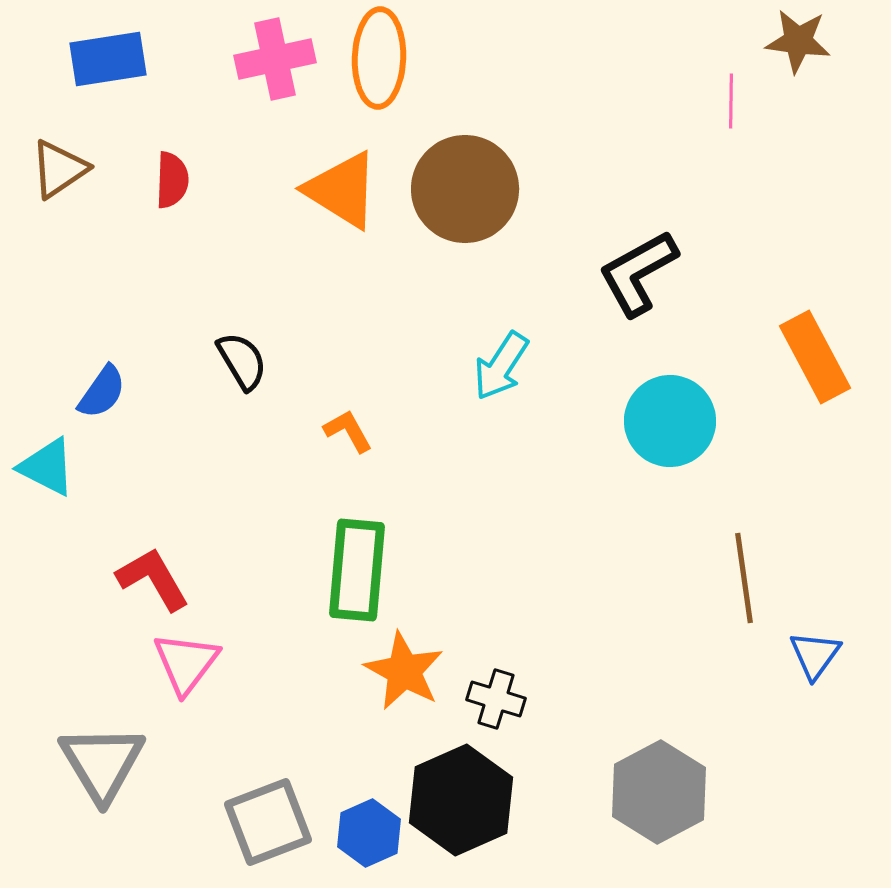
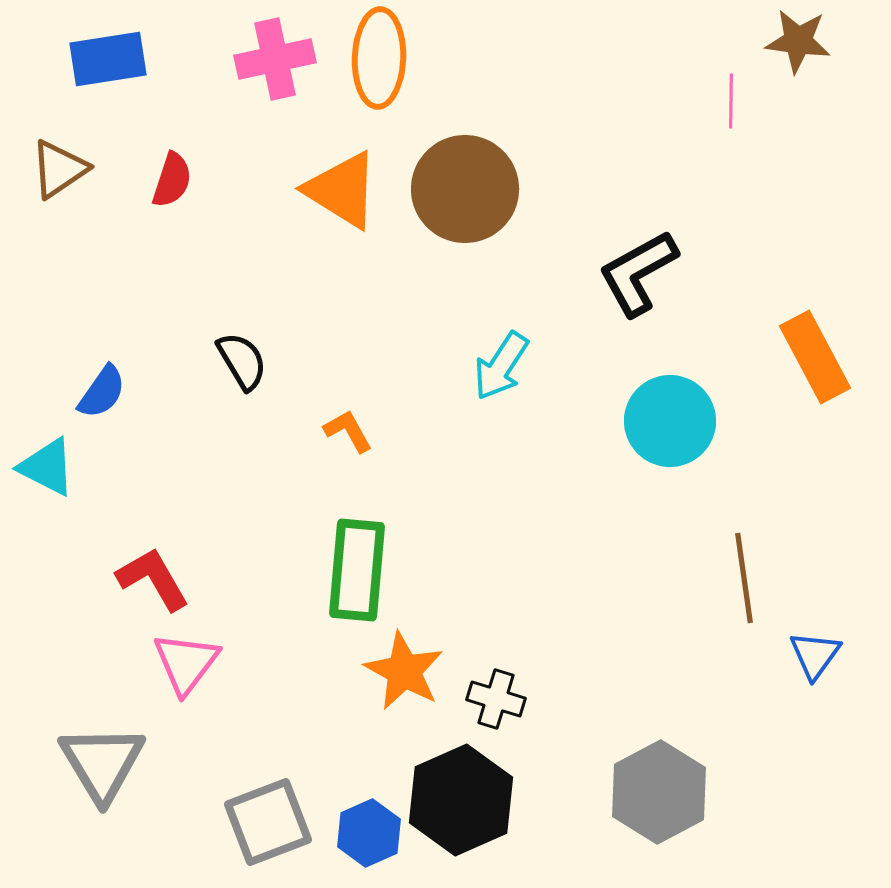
red semicircle: rotated 16 degrees clockwise
